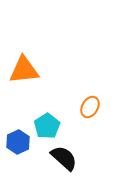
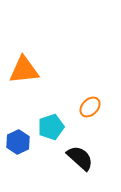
orange ellipse: rotated 15 degrees clockwise
cyan pentagon: moved 4 px right, 1 px down; rotated 15 degrees clockwise
black semicircle: moved 16 px right
